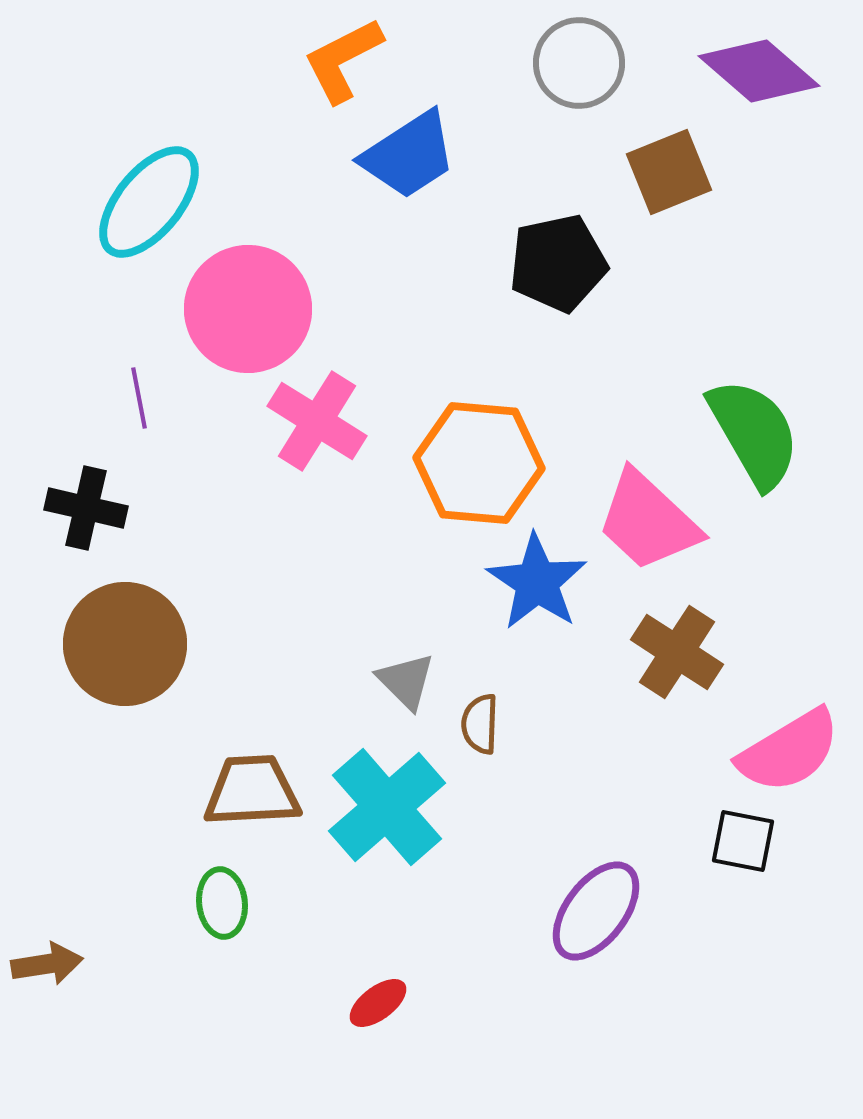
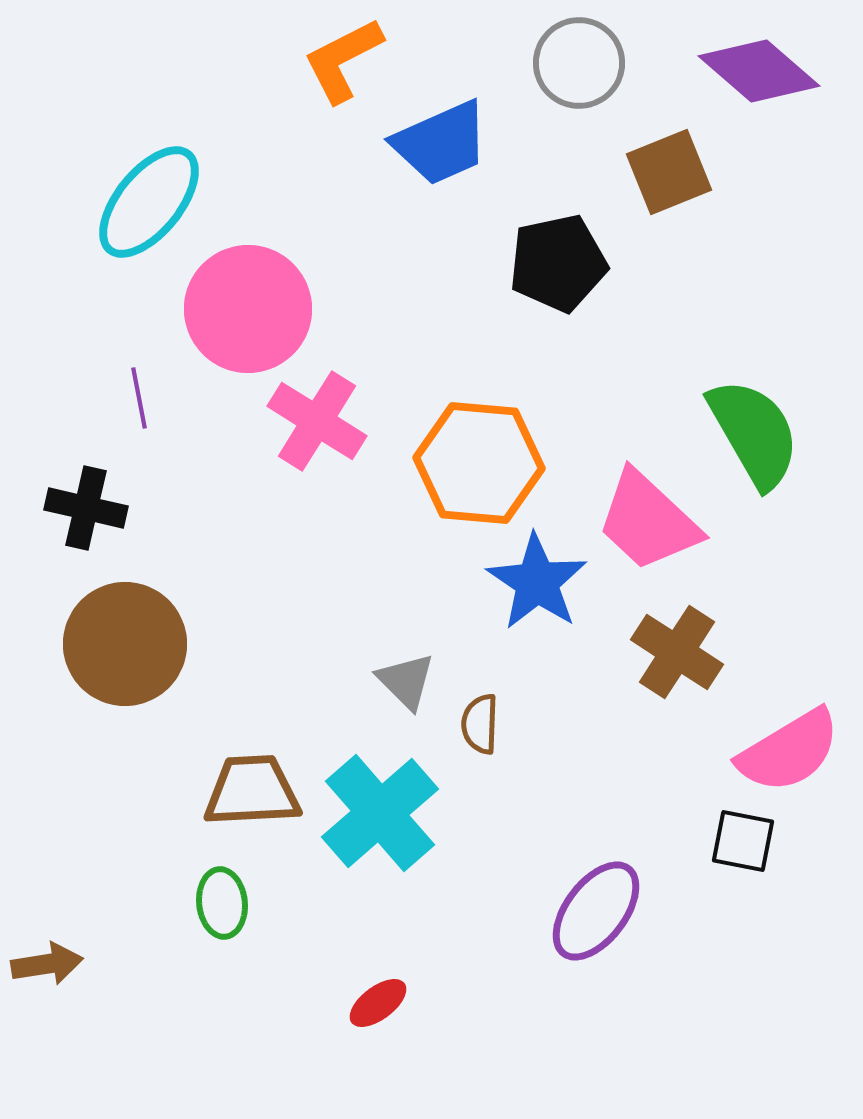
blue trapezoid: moved 32 px right, 12 px up; rotated 9 degrees clockwise
cyan cross: moved 7 px left, 6 px down
